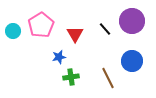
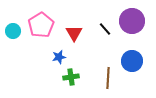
red triangle: moved 1 px left, 1 px up
brown line: rotated 30 degrees clockwise
